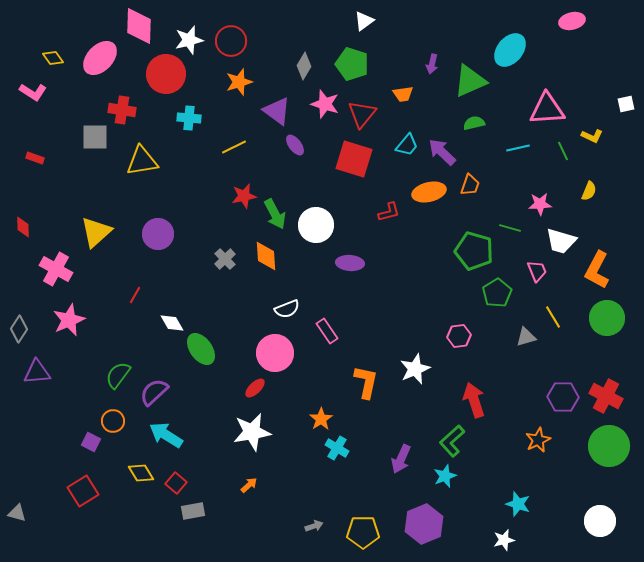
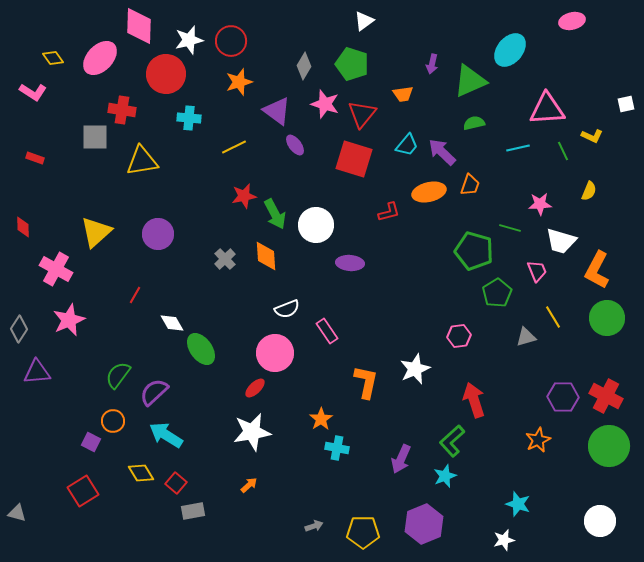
cyan cross at (337, 448): rotated 20 degrees counterclockwise
